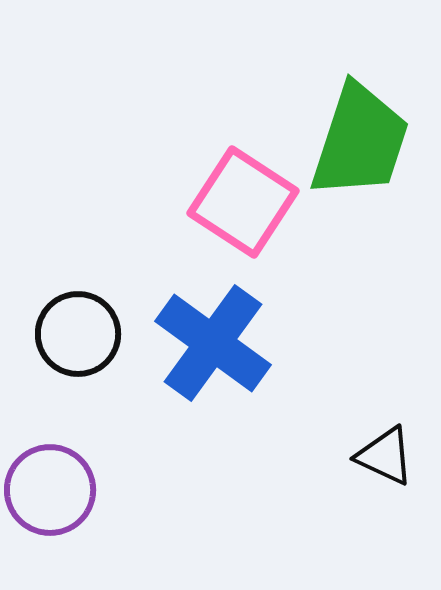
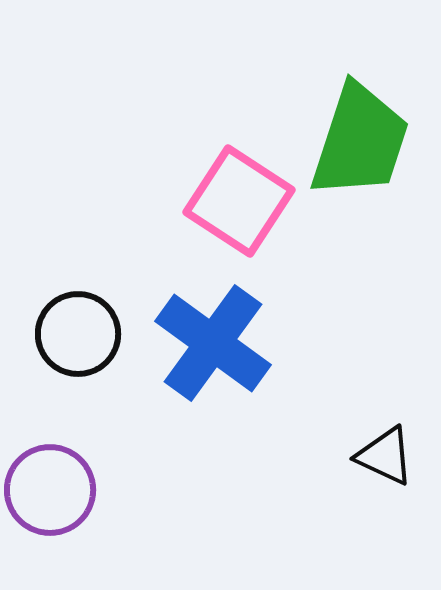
pink square: moved 4 px left, 1 px up
